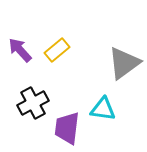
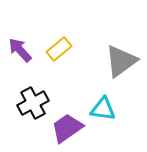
yellow rectangle: moved 2 px right, 1 px up
gray triangle: moved 3 px left, 2 px up
purple trapezoid: rotated 48 degrees clockwise
